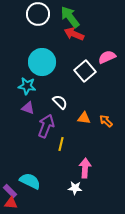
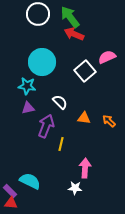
purple triangle: rotated 32 degrees counterclockwise
orange arrow: moved 3 px right
